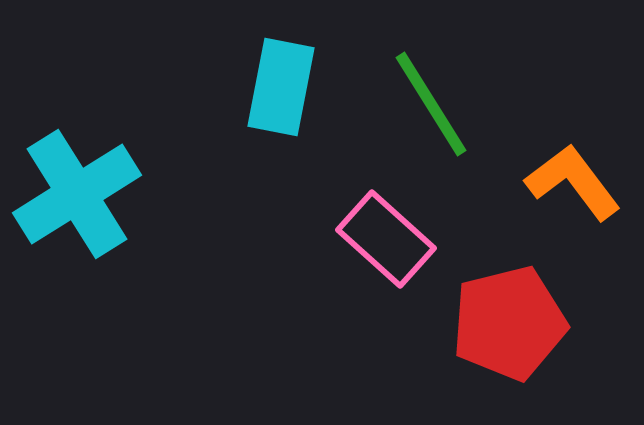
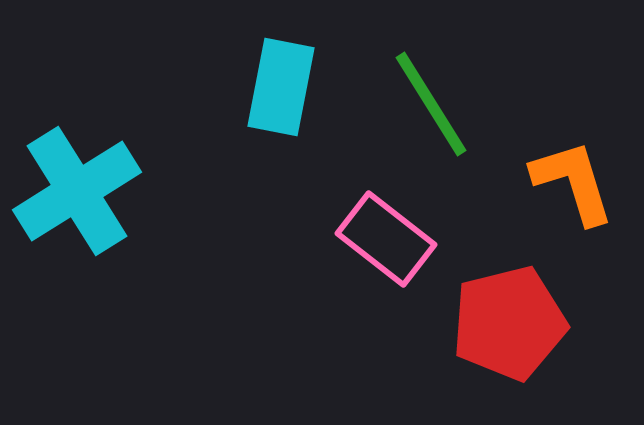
orange L-shape: rotated 20 degrees clockwise
cyan cross: moved 3 px up
pink rectangle: rotated 4 degrees counterclockwise
